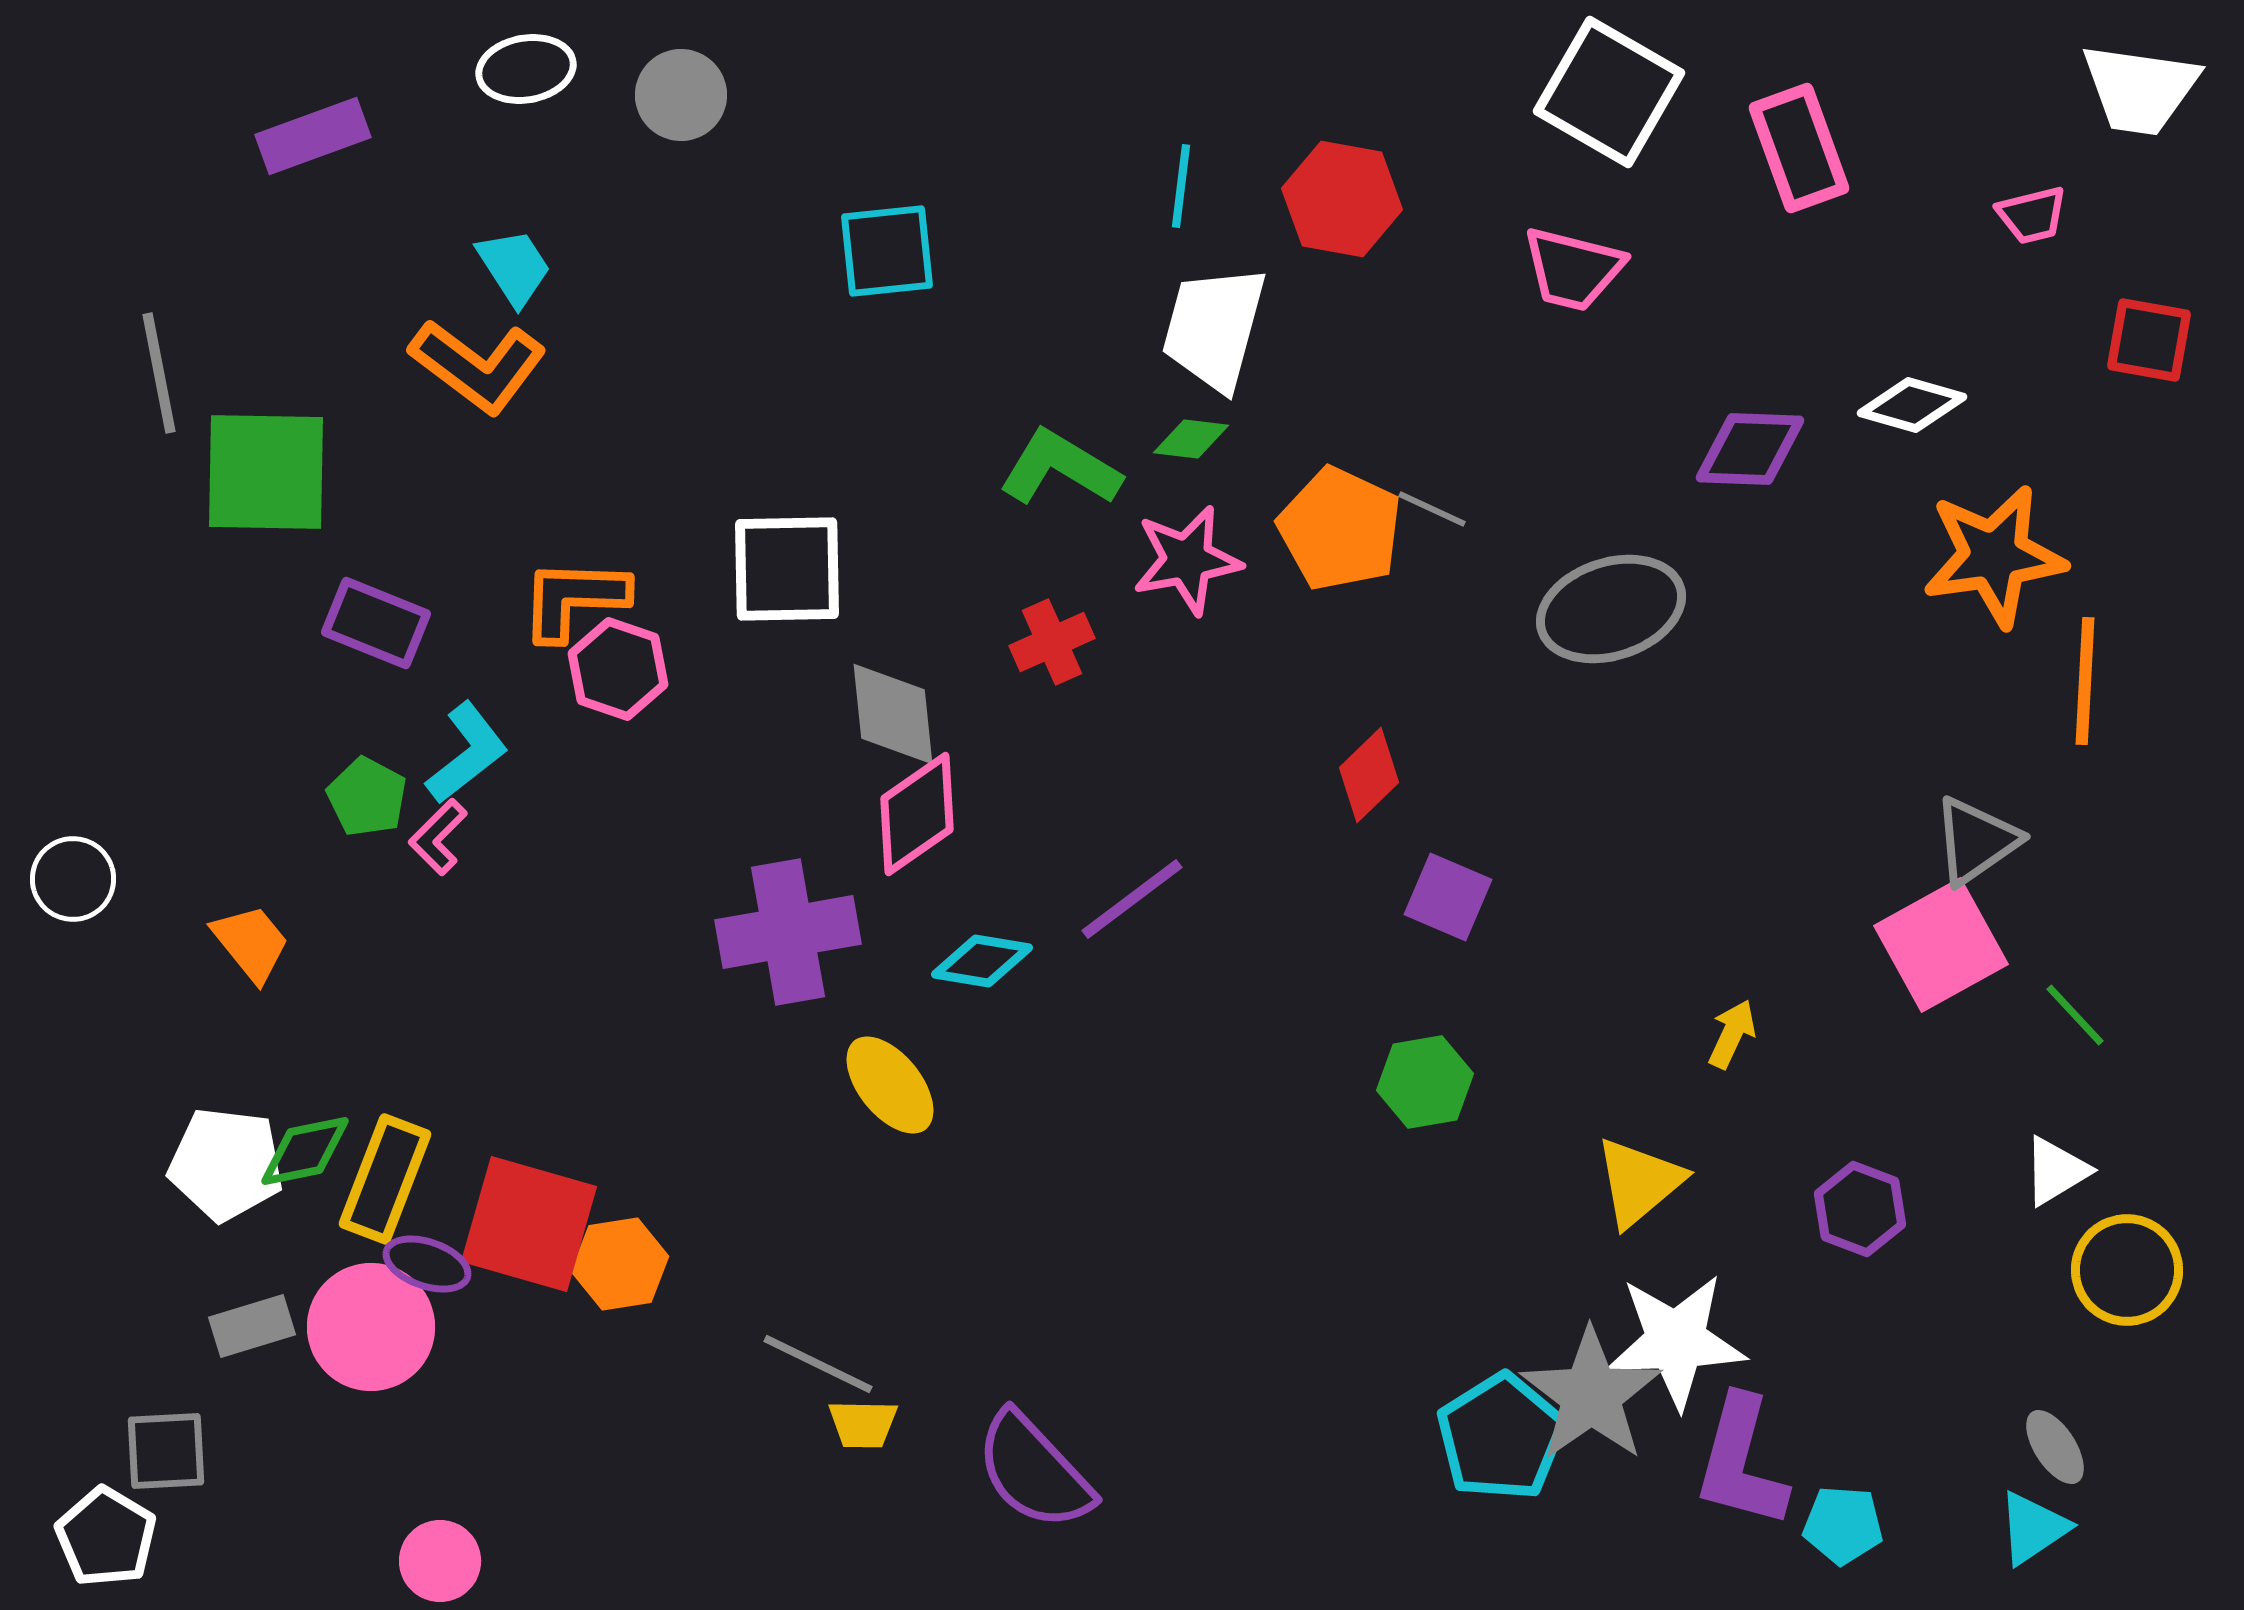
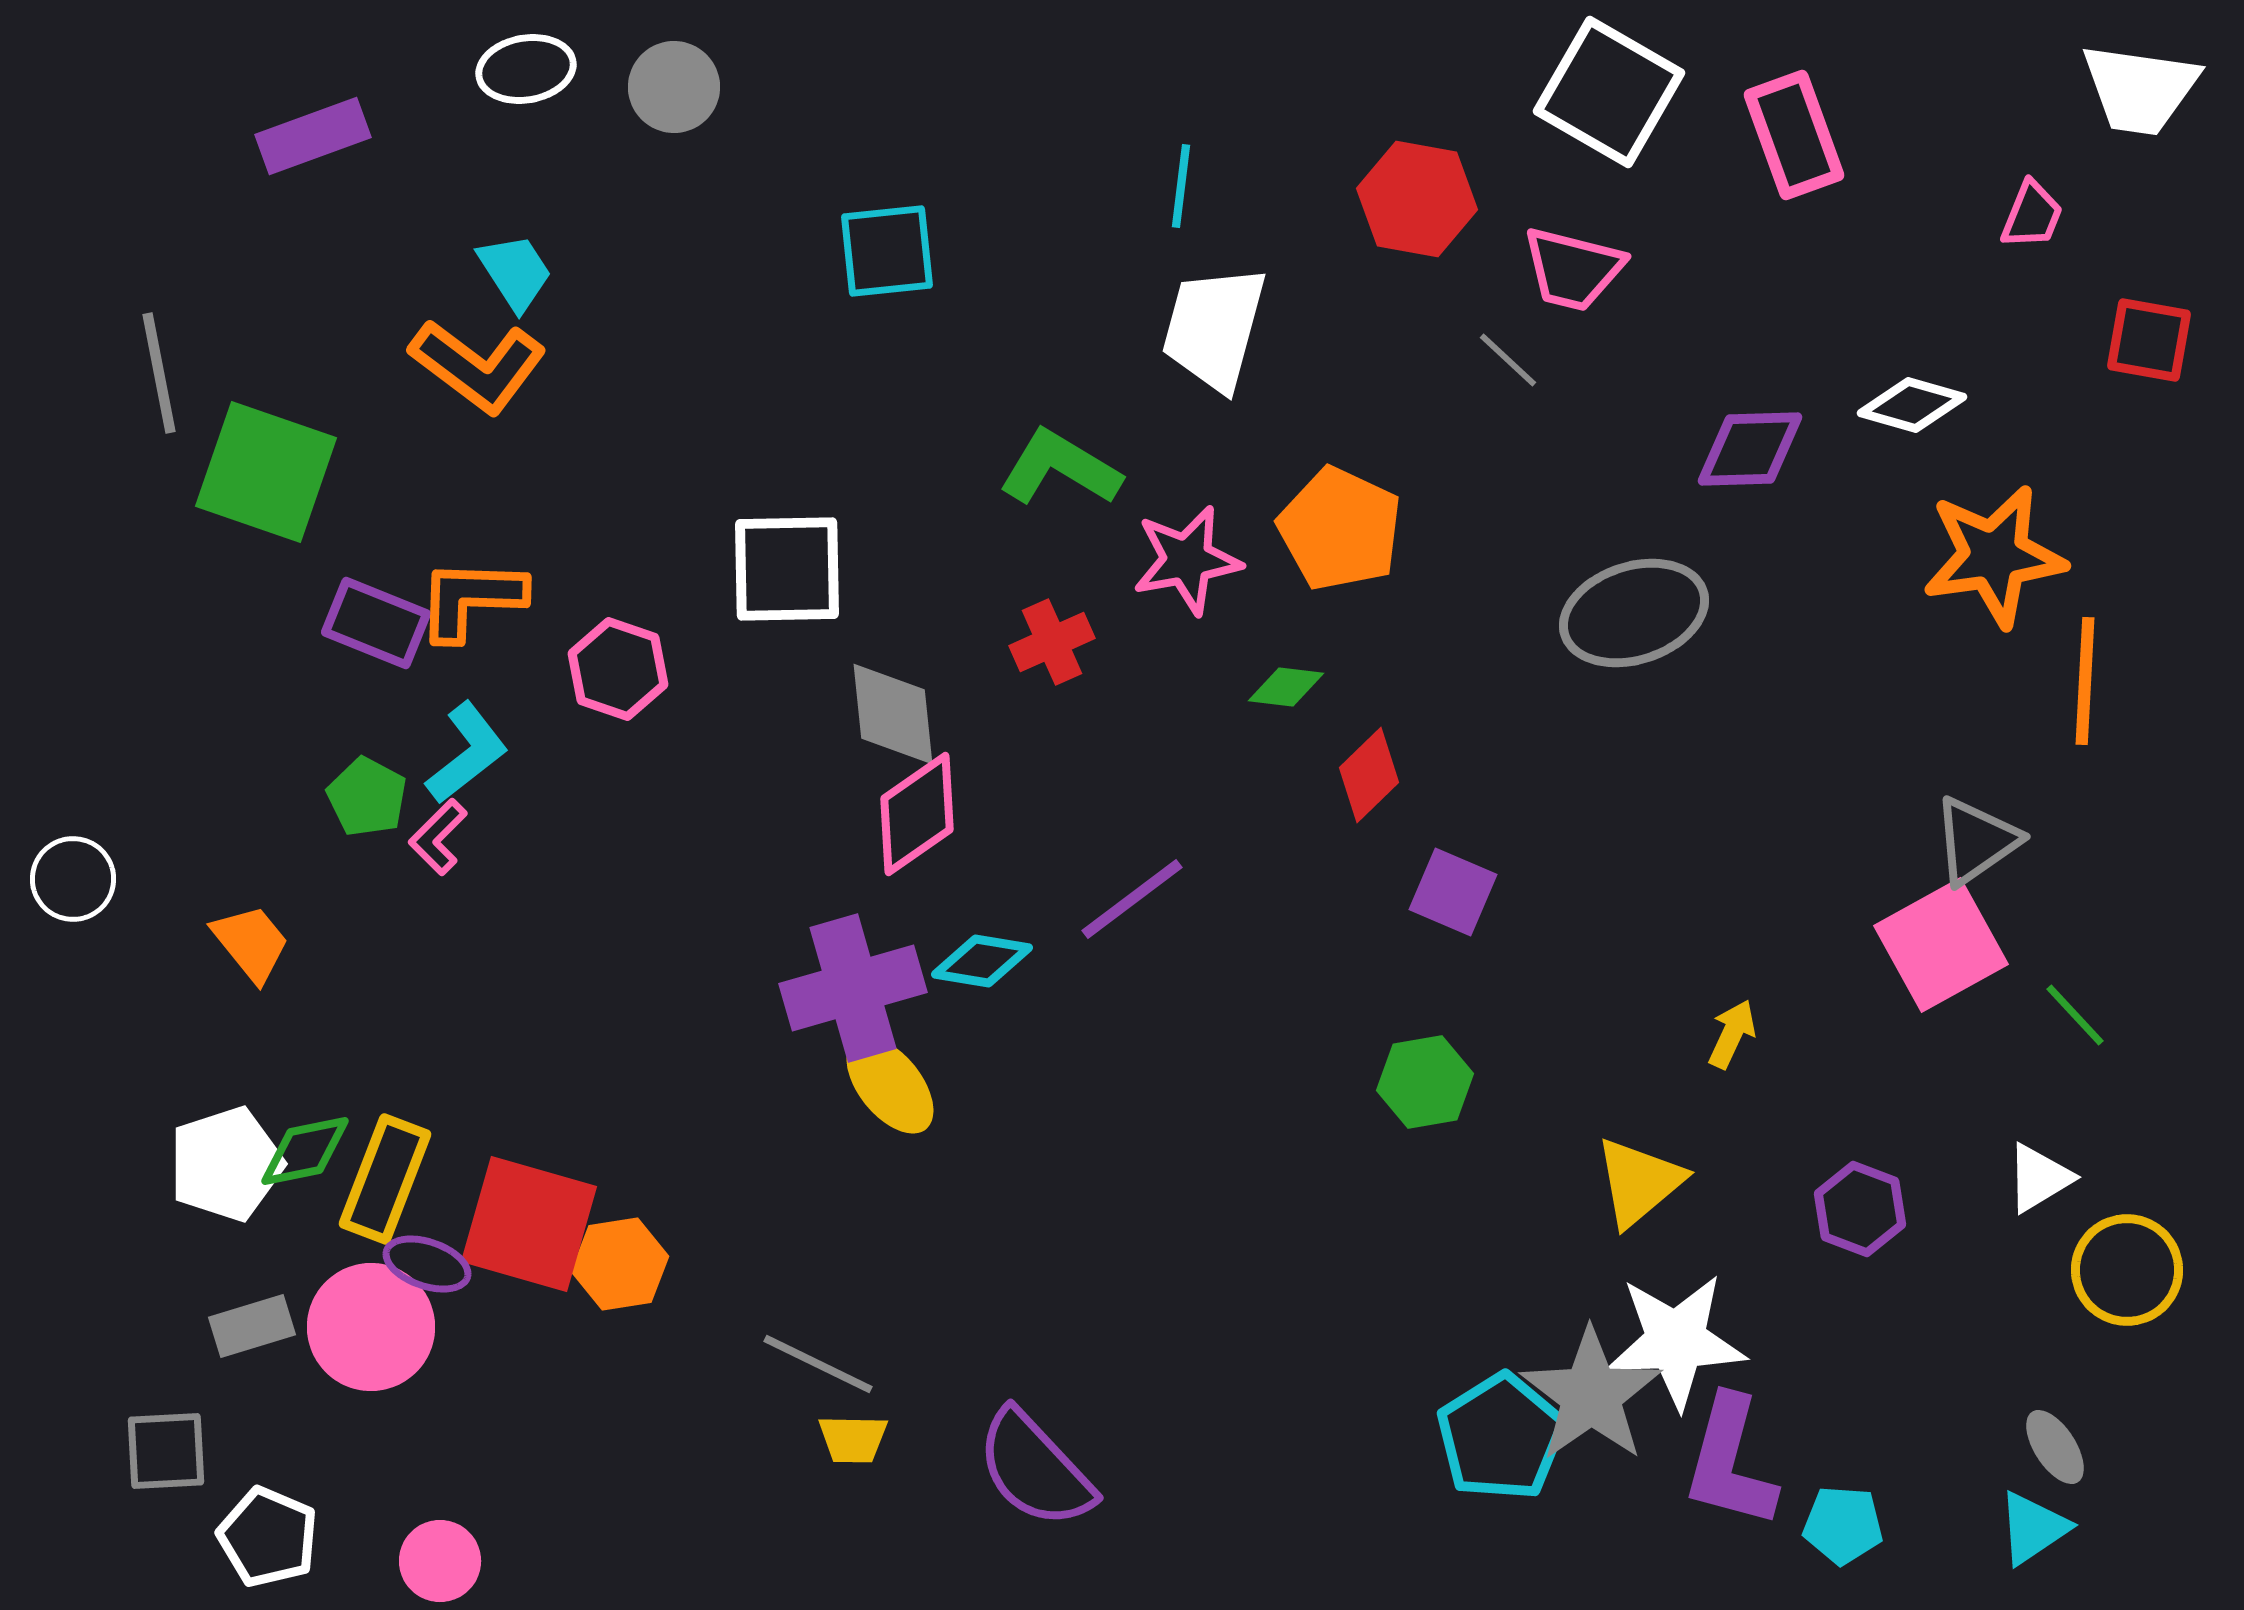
gray circle at (681, 95): moved 7 px left, 8 px up
pink rectangle at (1799, 148): moved 5 px left, 13 px up
red hexagon at (1342, 199): moved 75 px right
pink trapezoid at (2032, 215): rotated 54 degrees counterclockwise
cyan trapezoid at (514, 267): moved 1 px right, 5 px down
green diamond at (1191, 439): moved 95 px right, 248 px down
purple diamond at (1750, 449): rotated 4 degrees counterclockwise
green square at (266, 472): rotated 18 degrees clockwise
gray line at (1432, 509): moved 76 px right, 149 px up; rotated 18 degrees clockwise
orange L-shape at (574, 599): moved 103 px left
gray ellipse at (1611, 609): moved 23 px right, 4 px down
purple square at (1448, 897): moved 5 px right, 5 px up
purple cross at (788, 932): moved 65 px right, 56 px down; rotated 6 degrees counterclockwise
white pentagon at (226, 1164): rotated 25 degrees counterclockwise
white triangle at (2056, 1171): moved 17 px left, 7 px down
yellow trapezoid at (863, 1424): moved 10 px left, 15 px down
purple L-shape at (1741, 1462): moved 11 px left
purple semicircle at (1034, 1471): moved 1 px right, 2 px up
white pentagon at (106, 1537): moved 162 px right; rotated 8 degrees counterclockwise
